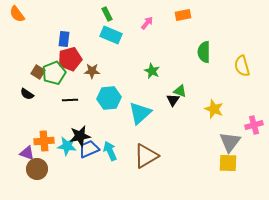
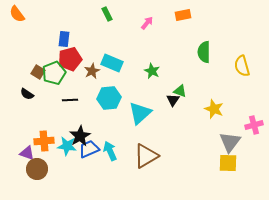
cyan rectangle: moved 1 px right, 28 px down
brown star: rotated 28 degrees counterclockwise
black star: rotated 20 degrees counterclockwise
